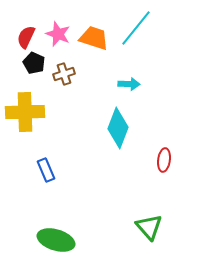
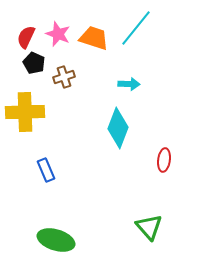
brown cross: moved 3 px down
